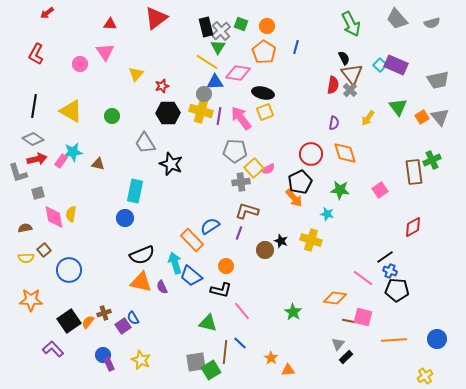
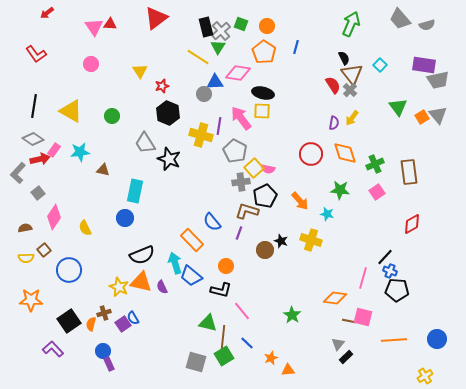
gray trapezoid at (397, 19): moved 3 px right
gray semicircle at (432, 23): moved 5 px left, 2 px down
green arrow at (351, 24): rotated 130 degrees counterclockwise
pink triangle at (105, 52): moved 11 px left, 25 px up
red L-shape at (36, 54): rotated 65 degrees counterclockwise
yellow line at (207, 62): moved 9 px left, 5 px up
pink circle at (80, 64): moved 11 px right
purple rectangle at (396, 65): moved 28 px right; rotated 15 degrees counterclockwise
yellow triangle at (136, 74): moved 4 px right, 3 px up; rotated 14 degrees counterclockwise
red semicircle at (333, 85): rotated 42 degrees counterclockwise
yellow cross at (201, 111): moved 24 px down
yellow square at (265, 112): moved 3 px left, 1 px up; rotated 24 degrees clockwise
black hexagon at (168, 113): rotated 25 degrees clockwise
purple line at (219, 116): moved 10 px down
gray triangle at (440, 117): moved 2 px left, 2 px up
yellow arrow at (368, 118): moved 16 px left
gray pentagon at (235, 151): rotated 25 degrees clockwise
cyan star at (73, 152): moved 7 px right
red arrow at (37, 159): moved 3 px right
green cross at (432, 160): moved 57 px left, 4 px down
pink rectangle at (61, 161): moved 7 px left, 11 px up
brown triangle at (98, 164): moved 5 px right, 6 px down
black star at (171, 164): moved 2 px left, 5 px up
pink semicircle at (268, 169): rotated 40 degrees clockwise
brown rectangle at (414, 172): moved 5 px left
gray L-shape at (18, 173): rotated 60 degrees clockwise
black pentagon at (300, 182): moved 35 px left, 14 px down
pink square at (380, 190): moved 3 px left, 2 px down
gray square at (38, 193): rotated 24 degrees counterclockwise
orange arrow at (294, 198): moved 6 px right, 3 px down
yellow semicircle at (71, 214): moved 14 px right, 14 px down; rotated 35 degrees counterclockwise
pink diamond at (54, 217): rotated 45 degrees clockwise
blue semicircle at (210, 226): moved 2 px right, 4 px up; rotated 96 degrees counterclockwise
red diamond at (413, 227): moved 1 px left, 3 px up
black line at (385, 257): rotated 12 degrees counterclockwise
pink line at (363, 278): rotated 70 degrees clockwise
green star at (293, 312): moved 1 px left, 3 px down
orange semicircle at (88, 322): moved 3 px right, 2 px down; rotated 24 degrees counterclockwise
purple square at (123, 326): moved 2 px up
blue line at (240, 343): moved 7 px right
brown line at (225, 352): moved 2 px left, 15 px up
blue circle at (103, 355): moved 4 px up
orange star at (271, 358): rotated 16 degrees clockwise
yellow star at (141, 360): moved 22 px left, 73 px up
gray square at (196, 362): rotated 25 degrees clockwise
green square at (211, 370): moved 13 px right, 14 px up
